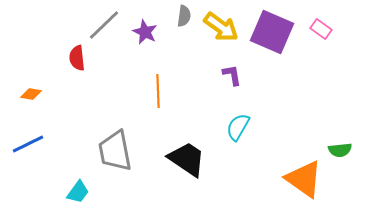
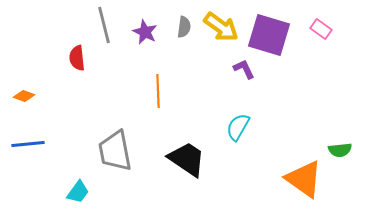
gray semicircle: moved 11 px down
gray line: rotated 60 degrees counterclockwise
purple square: moved 3 px left, 3 px down; rotated 6 degrees counterclockwise
purple L-shape: moved 12 px right, 6 px up; rotated 15 degrees counterclockwise
orange diamond: moved 7 px left, 2 px down; rotated 10 degrees clockwise
blue line: rotated 20 degrees clockwise
